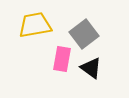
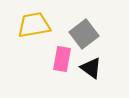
yellow trapezoid: moved 1 px left
